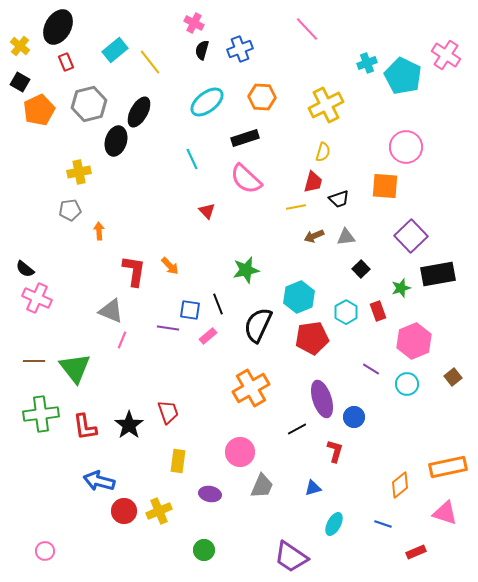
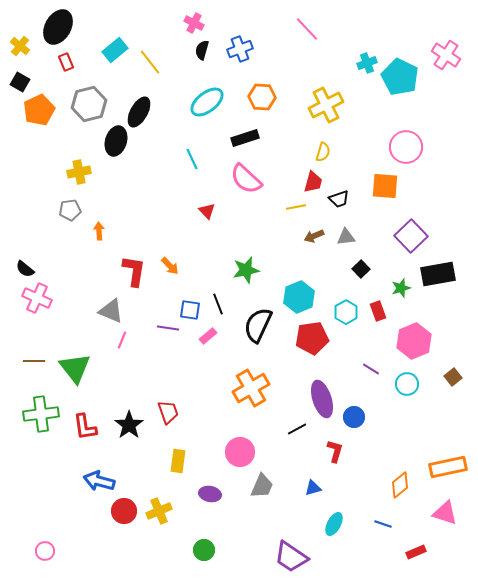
cyan pentagon at (403, 76): moved 3 px left, 1 px down
